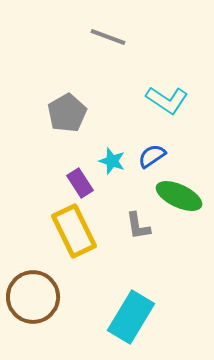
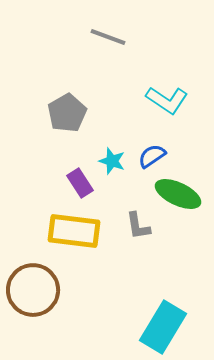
green ellipse: moved 1 px left, 2 px up
yellow rectangle: rotated 57 degrees counterclockwise
brown circle: moved 7 px up
cyan rectangle: moved 32 px right, 10 px down
